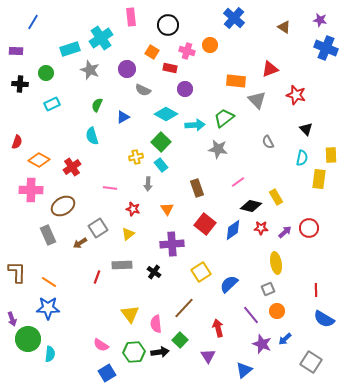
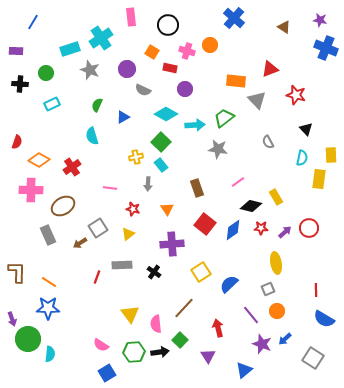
gray square at (311, 362): moved 2 px right, 4 px up
